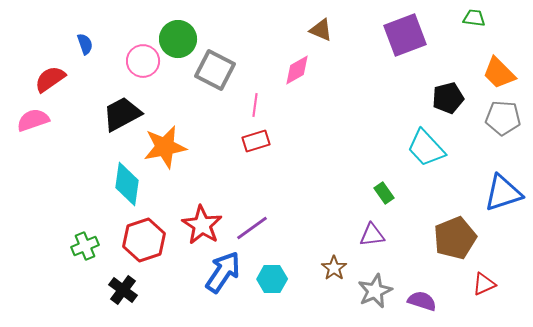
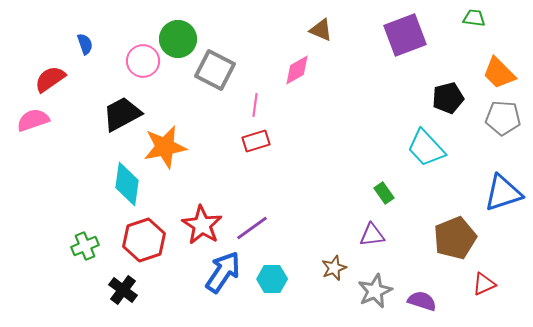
brown star: rotated 15 degrees clockwise
